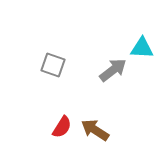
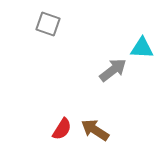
gray square: moved 5 px left, 41 px up
red semicircle: moved 2 px down
